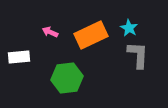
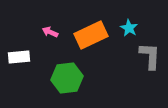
gray L-shape: moved 12 px right, 1 px down
